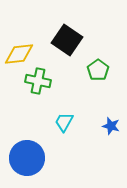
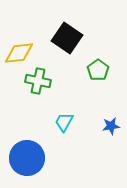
black square: moved 2 px up
yellow diamond: moved 1 px up
blue star: rotated 24 degrees counterclockwise
